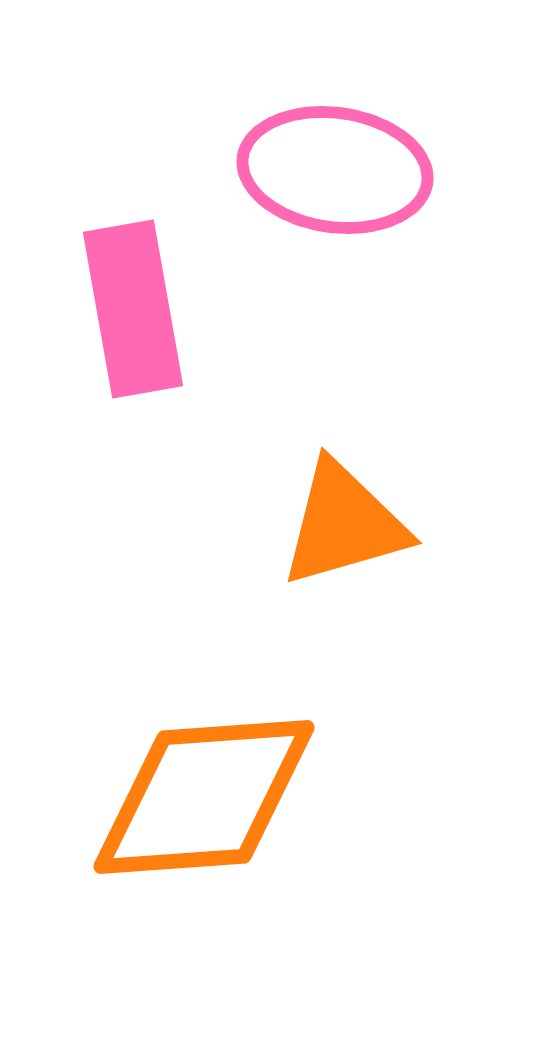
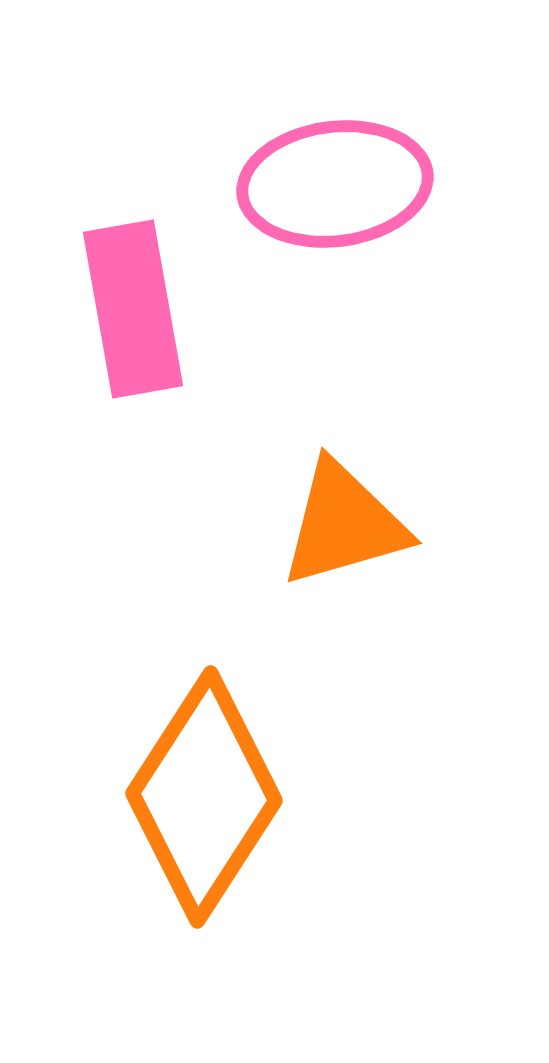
pink ellipse: moved 14 px down; rotated 15 degrees counterclockwise
orange diamond: rotated 53 degrees counterclockwise
